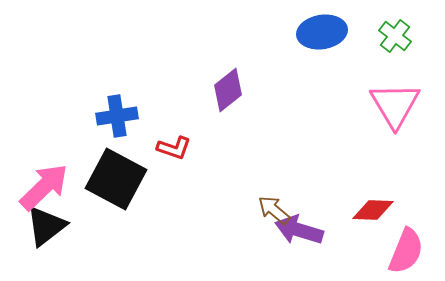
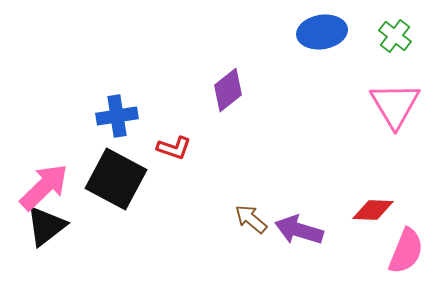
brown arrow: moved 23 px left, 9 px down
